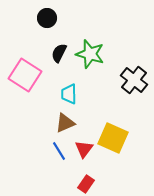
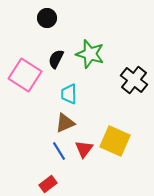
black semicircle: moved 3 px left, 6 px down
yellow square: moved 2 px right, 3 px down
red rectangle: moved 38 px left; rotated 18 degrees clockwise
